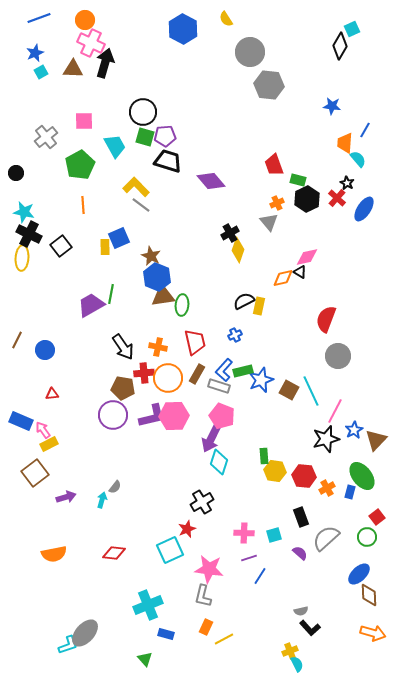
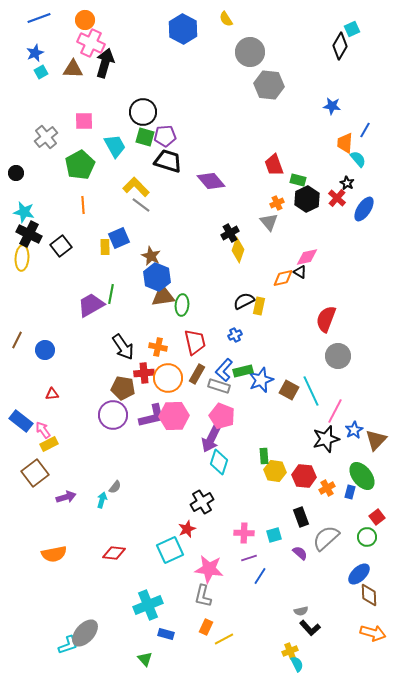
blue rectangle at (21, 421): rotated 15 degrees clockwise
